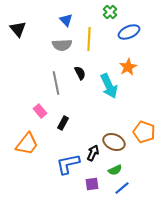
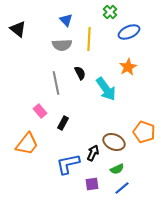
black triangle: rotated 12 degrees counterclockwise
cyan arrow: moved 3 px left, 3 px down; rotated 10 degrees counterclockwise
green semicircle: moved 2 px right, 1 px up
